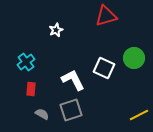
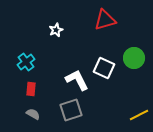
red triangle: moved 1 px left, 4 px down
white L-shape: moved 4 px right
gray semicircle: moved 9 px left
